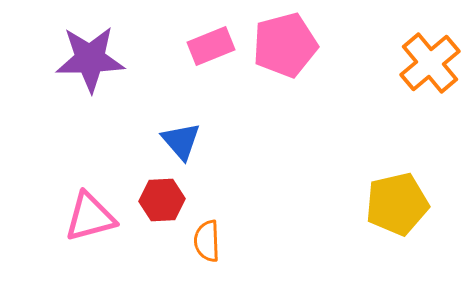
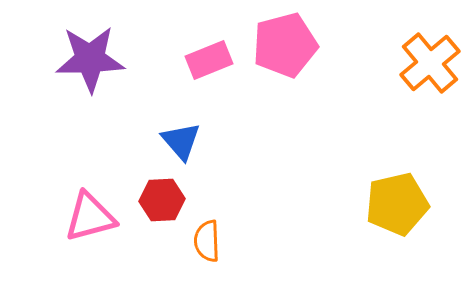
pink rectangle: moved 2 px left, 14 px down
